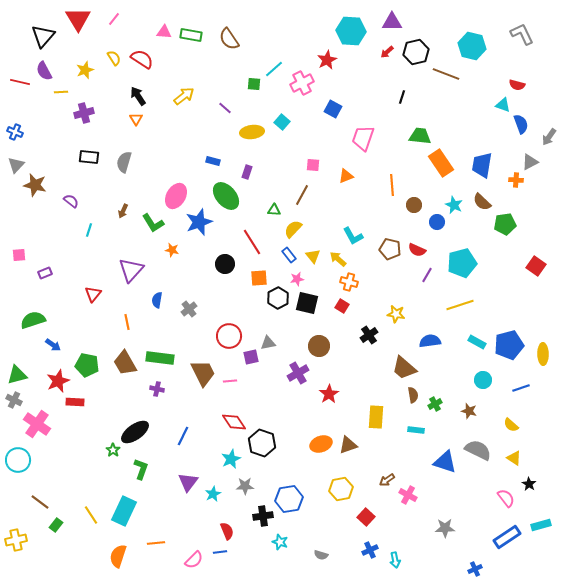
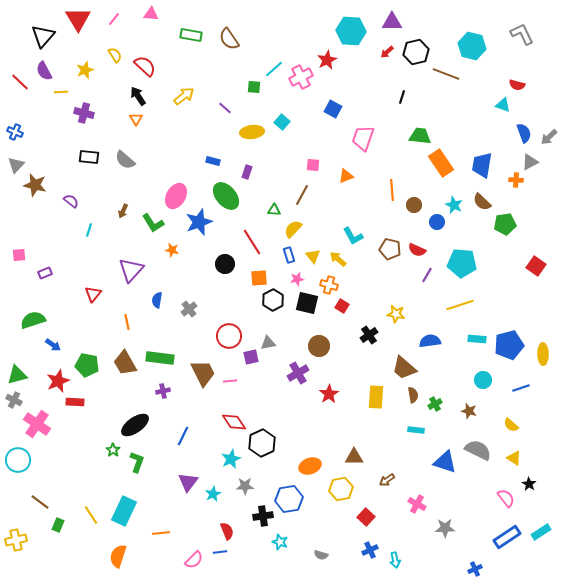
pink triangle at (164, 32): moved 13 px left, 18 px up
yellow semicircle at (114, 58): moved 1 px right, 3 px up
red semicircle at (142, 59): moved 3 px right, 7 px down; rotated 10 degrees clockwise
red line at (20, 82): rotated 30 degrees clockwise
pink cross at (302, 83): moved 1 px left, 6 px up
green square at (254, 84): moved 3 px down
purple cross at (84, 113): rotated 30 degrees clockwise
blue semicircle at (521, 124): moved 3 px right, 9 px down
gray arrow at (549, 137): rotated 12 degrees clockwise
gray semicircle at (124, 162): moved 1 px right, 2 px up; rotated 65 degrees counterclockwise
orange line at (392, 185): moved 5 px down
blue rectangle at (289, 255): rotated 21 degrees clockwise
cyan pentagon at (462, 263): rotated 20 degrees clockwise
orange cross at (349, 282): moved 20 px left, 3 px down
black hexagon at (278, 298): moved 5 px left, 2 px down
cyan rectangle at (477, 342): moved 3 px up; rotated 24 degrees counterclockwise
purple cross at (157, 389): moved 6 px right, 2 px down; rotated 24 degrees counterclockwise
yellow rectangle at (376, 417): moved 20 px up
black ellipse at (135, 432): moved 7 px up
black hexagon at (262, 443): rotated 16 degrees clockwise
orange ellipse at (321, 444): moved 11 px left, 22 px down
brown triangle at (348, 445): moved 6 px right, 12 px down; rotated 18 degrees clockwise
green L-shape at (141, 469): moved 4 px left, 7 px up
pink cross at (408, 495): moved 9 px right, 9 px down
green rectangle at (56, 525): moved 2 px right; rotated 16 degrees counterclockwise
cyan rectangle at (541, 525): moved 7 px down; rotated 18 degrees counterclockwise
orange line at (156, 543): moved 5 px right, 10 px up
